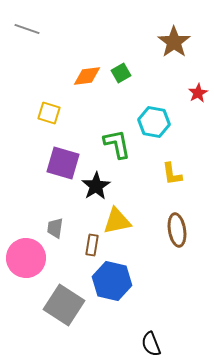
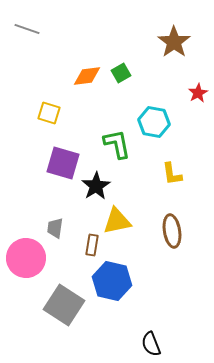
brown ellipse: moved 5 px left, 1 px down
